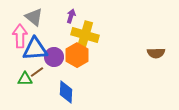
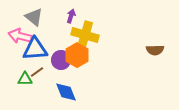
pink arrow: rotated 75 degrees counterclockwise
brown semicircle: moved 1 px left, 3 px up
purple circle: moved 7 px right, 3 px down
blue diamond: rotated 25 degrees counterclockwise
